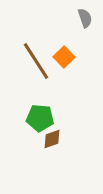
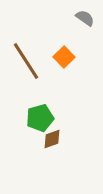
gray semicircle: rotated 36 degrees counterclockwise
brown line: moved 10 px left
green pentagon: rotated 20 degrees counterclockwise
